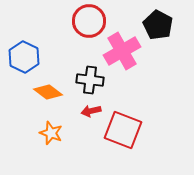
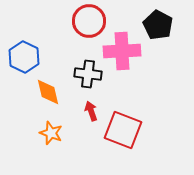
pink cross: rotated 27 degrees clockwise
black cross: moved 2 px left, 6 px up
orange diamond: rotated 40 degrees clockwise
red arrow: rotated 84 degrees clockwise
